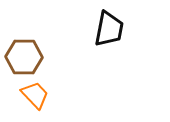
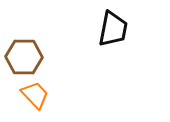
black trapezoid: moved 4 px right
